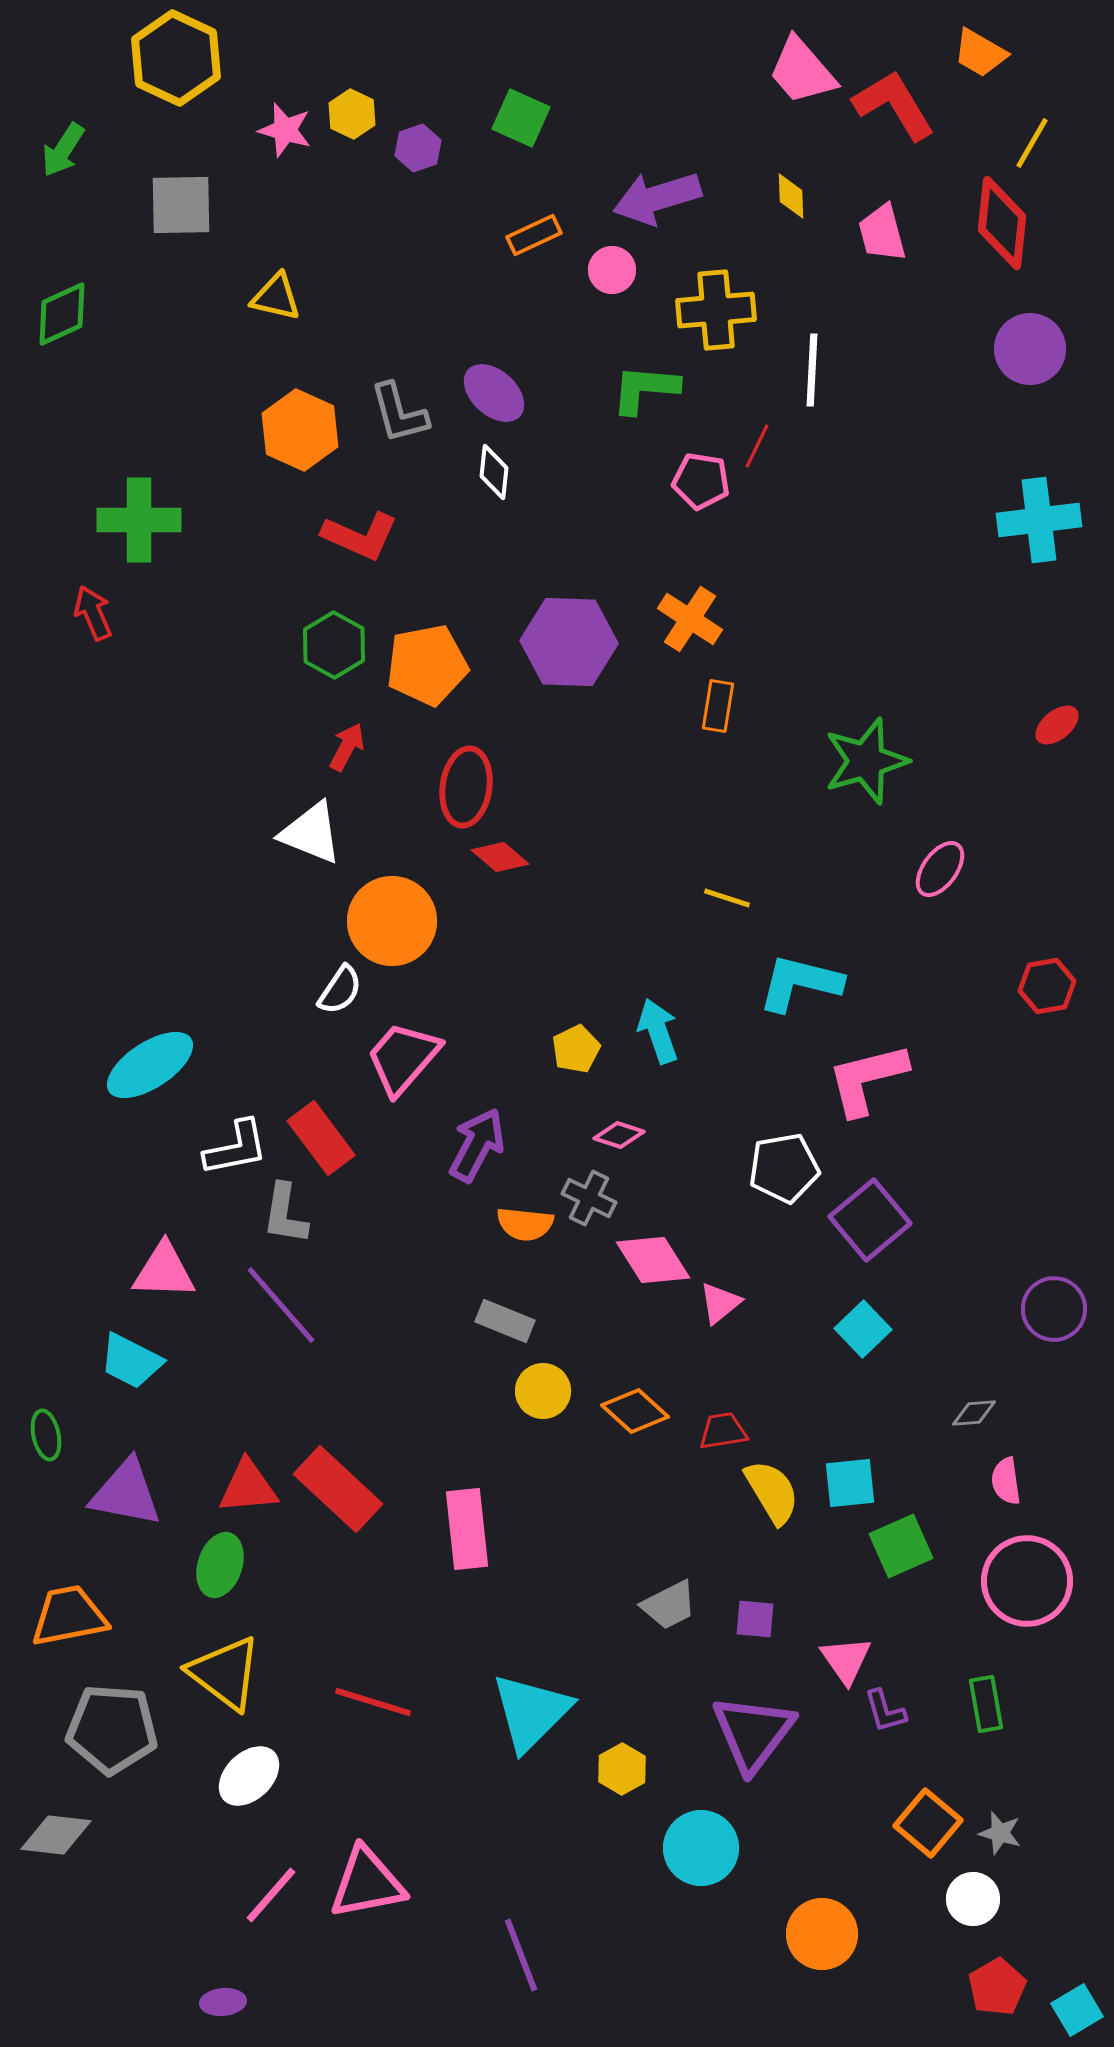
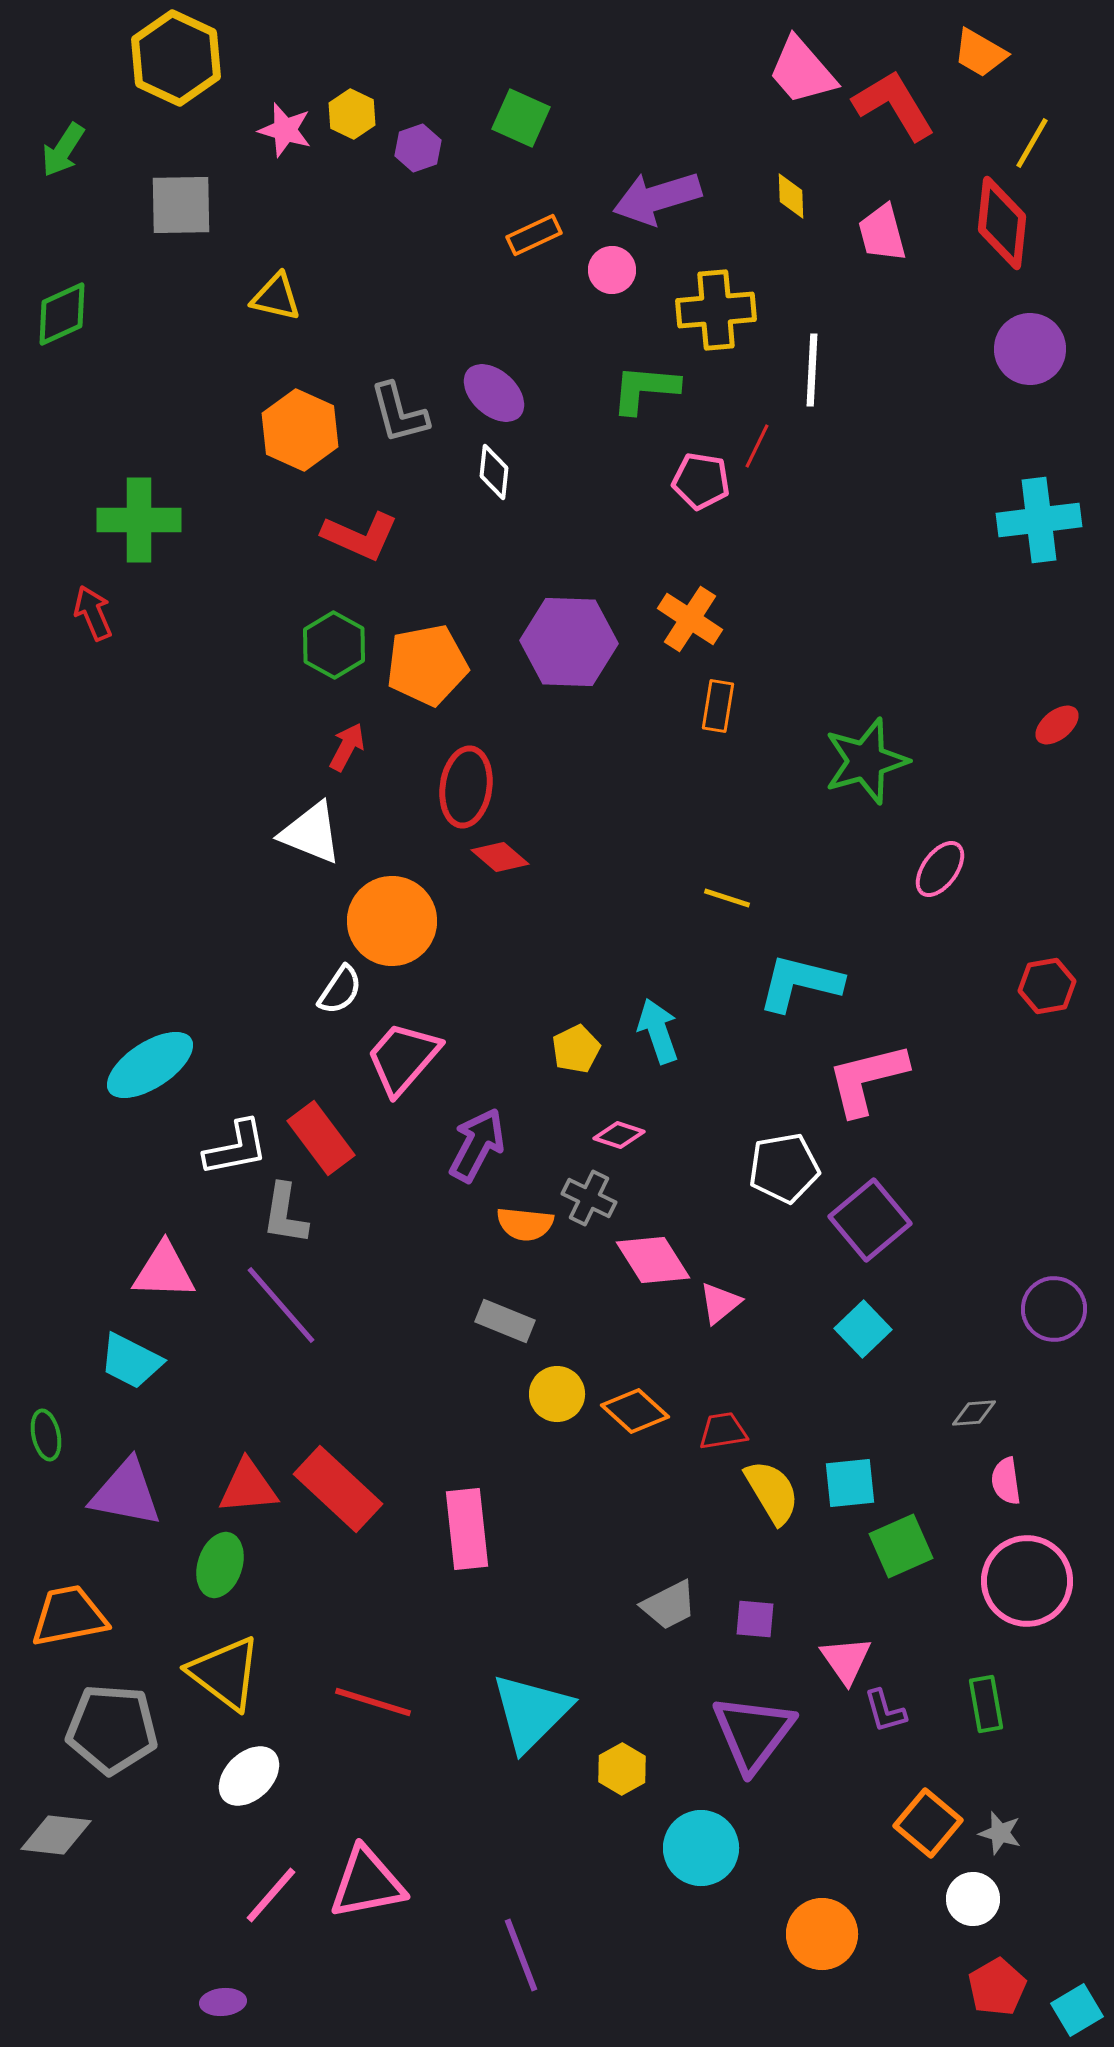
yellow circle at (543, 1391): moved 14 px right, 3 px down
